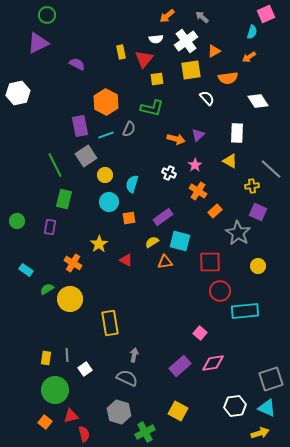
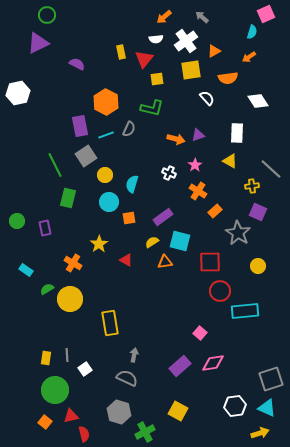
orange arrow at (167, 16): moved 3 px left, 1 px down
purple triangle at (198, 135): rotated 24 degrees clockwise
green rectangle at (64, 199): moved 4 px right, 1 px up
purple rectangle at (50, 227): moved 5 px left, 1 px down; rotated 21 degrees counterclockwise
